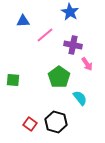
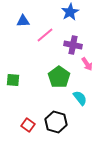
blue star: rotated 12 degrees clockwise
red square: moved 2 px left, 1 px down
